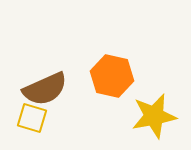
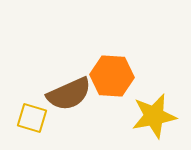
orange hexagon: rotated 9 degrees counterclockwise
brown semicircle: moved 24 px right, 5 px down
